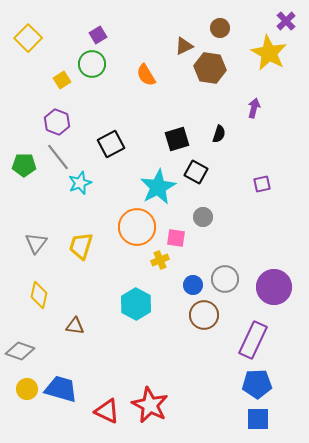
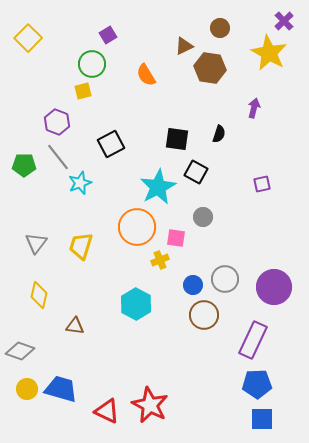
purple cross at (286, 21): moved 2 px left
purple square at (98, 35): moved 10 px right
yellow square at (62, 80): moved 21 px right, 11 px down; rotated 18 degrees clockwise
black square at (177, 139): rotated 25 degrees clockwise
blue square at (258, 419): moved 4 px right
